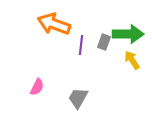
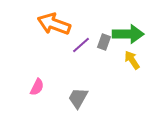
purple line: rotated 42 degrees clockwise
